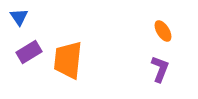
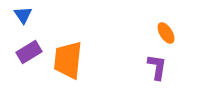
blue triangle: moved 4 px right, 2 px up
orange ellipse: moved 3 px right, 2 px down
purple L-shape: moved 3 px left, 2 px up; rotated 12 degrees counterclockwise
